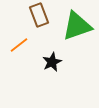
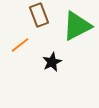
green triangle: rotated 8 degrees counterclockwise
orange line: moved 1 px right
